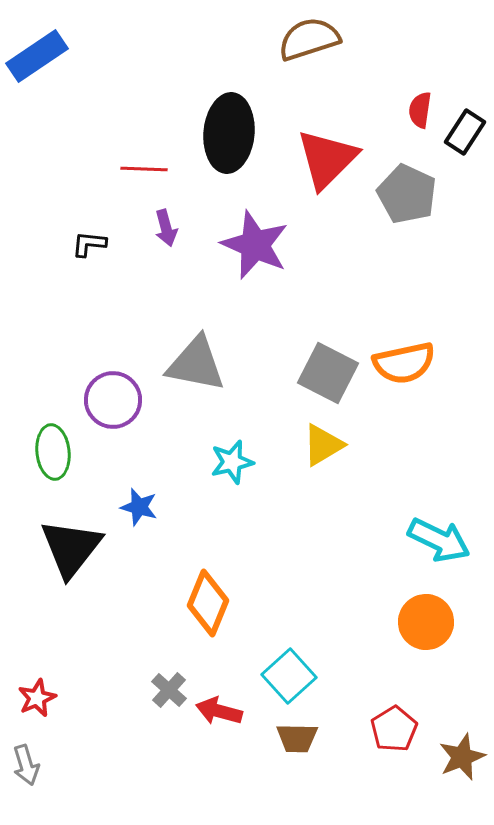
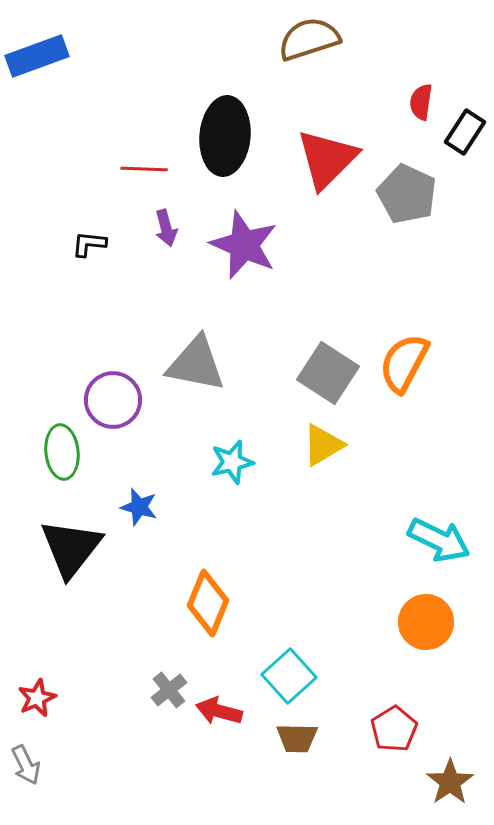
blue rectangle: rotated 14 degrees clockwise
red semicircle: moved 1 px right, 8 px up
black ellipse: moved 4 px left, 3 px down
purple star: moved 11 px left
orange semicircle: rotated 130 degrees clockwise
gray square: rotated 6 degrees clockwise
green ellipse: moved 9 px right
gray cross: rotated 9 degrees clockwise
brown star: moved 12 px left, 25 px down; rotated 12 degrees counterclockwise
gray arrow: rotated 9 degrees counterclockwise
